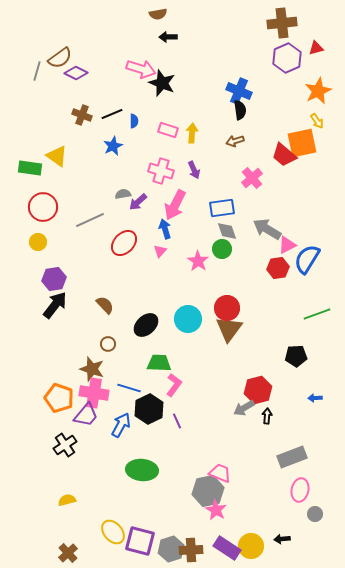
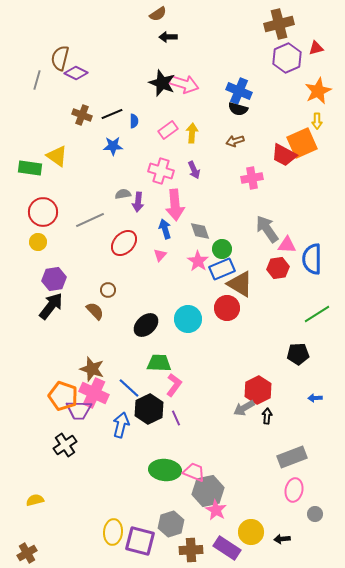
brown semicircle at (158, 14): rotated 24 degrees counterclockwise
brown cross at (282, 23): moved 3 px left, 1 px down; rotated 8 degrees counterclockwise
brown semicircle at (60, 58): rotated 140 degrees clockwise
pink arrow at (141, 69): moved 43 px right, 15 px down
gray line at (37, 71): moved 9 px down
black semicircle at (240, 110): moved 2 px left, 1 px up; rotated 114 degrees clockwise
yellow arrow at (317, 121): rotated 35 degrees clockwise
pink rectangle at (168, 130): rotated 54 degrees counterclockwise
orange square at (302, 143): rotated 12 degrees counterclockwise
blue star at (113, 146): rotated 24 degrees clockwise
red trapezoid at (284, 155): rotated 12 degrees counterclockwise
pink cross at (252, 178): rotated 30 degrees clockwise
purple arrow at (138, 202): rotated 42 degrees counterclockwise
pink arrow at (175, 205): rotated 32 degrees counterclockwise
red circle at (43, 207): moved 5 px down
blue rectangle at (222, 208): moved 61 px down; rotated 15 degrees counterclockwise
gray arrow at (267, 229): rotated 24 degrees clockwise
gray diamond at (227, 231): moved 27 px left
pink triangle at (287, 245): rotated 30 degrees clockwise
pink triangle at (160, 251): moved 4 px down
blue semicircle at (307, 259): moved 5 px right; rotated 32 degrees counterclockwise
black arrow at (55, 305): moved 4 px left, 1 px down
brown semicircle at (105, 305): moved 10 px left, 6 px down
green line at (317, 314): rotated 12 degrees counterclockwise
brown triangle at (229, 329): moved 11 px right, 45 px up; rotated 36 degrees counterclockwise
brown circle at (108, 344): moved 54 px up
black pentagon at (296, 356): moved 2 px right, 2 px up
blue line at (129, 388): rotated 25 degrees clockwise
red hexagon at (258, 390): rotated 12 degrees counterclockwise
pink cross at (94, 393): rotated 16 degrees clockwise
orange pentagon at (59, 398): moved 4 px right, 2 px up
purple trapezoid at (86, 415): moved 7 px left, 5 px up; rotated 52 degrees clockwise
purple line at (177, 421): moved 1 px left, 3 px up
blue arrow at (121, 425): rotated 15 degrees counterclockwise
green ellipse at (142, 470): moved 23 px right
pink trapezoid at (220, 473): moved 26 px left, 1 px up
pink ellipse at (300, 490): moved 6 px left
yellow semicircle at (67, 500): moved 32 px left
yellow ellipse at (113, 532): rotated 45 degrees clockwise
yellow circle at (251, 546): moved 14 px up
gray hexagon at (171, 549): moved 25 px up
brown cross at (68, 553): moved 41 px left; rotated 12 degrees clockwise
